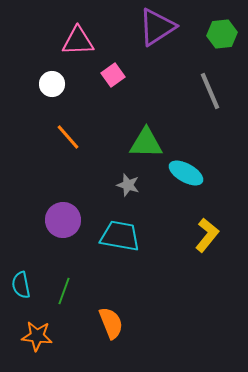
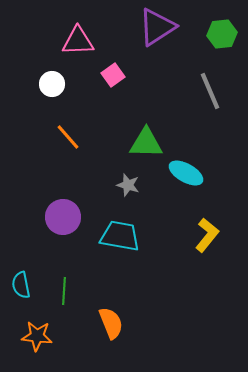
purple circle: moved 3 px up
green line: rotated 16 degrees counterclockwise
